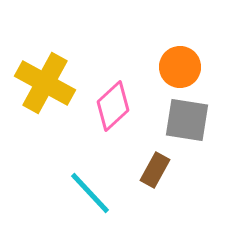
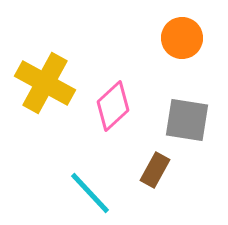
orange circle: moved 2 px right, 29 px up
